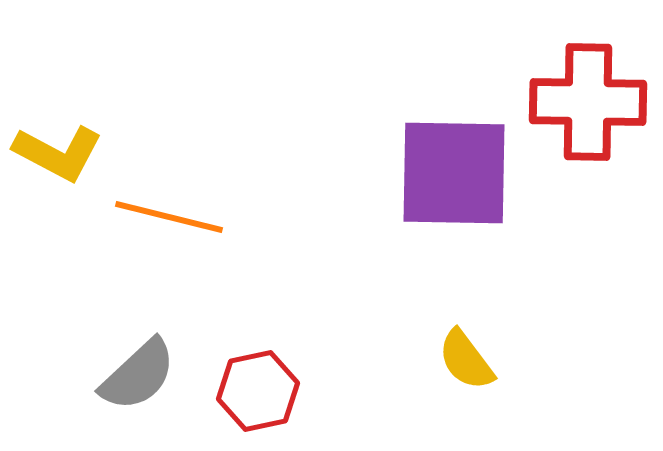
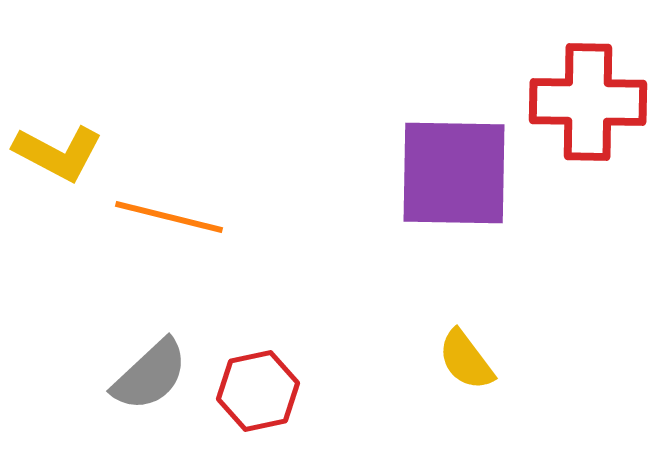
gray semicircle: moved 12 px right
